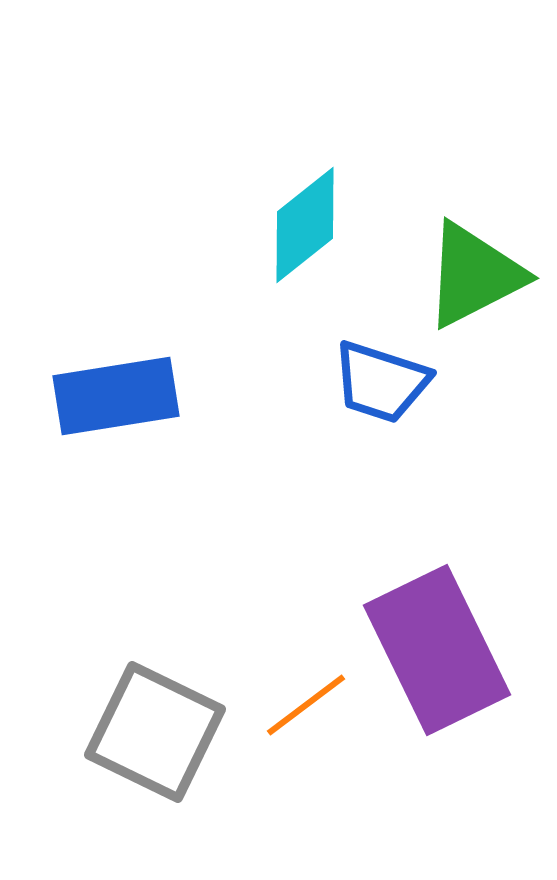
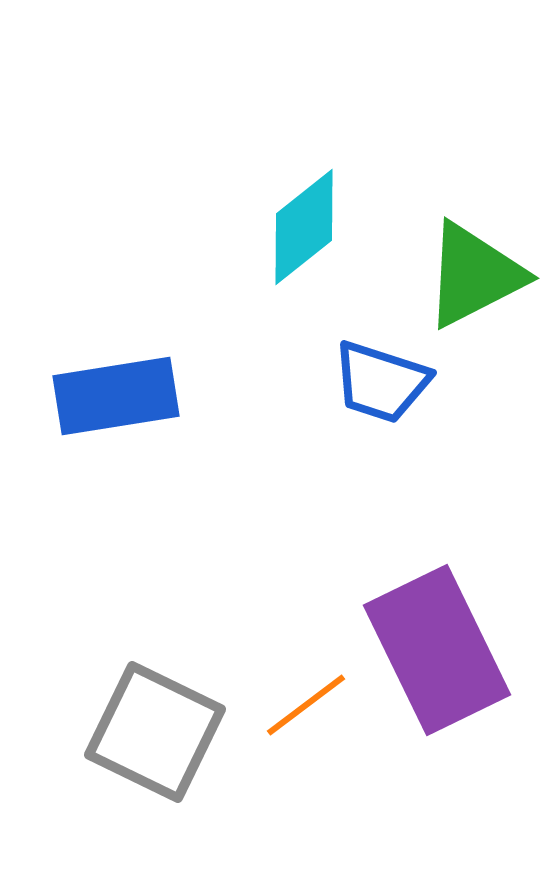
cyan diamond: moved 1 px left, 2 px down
